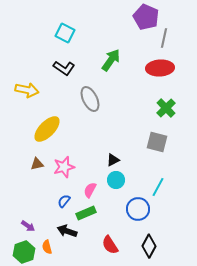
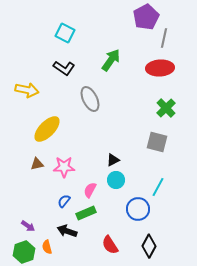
purple pentagon: rotated 20 degrees clockwise
pink star: rotated 15 degrees clockwise
